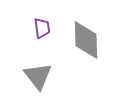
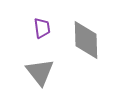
gray triangle: moved 2 px right, 4 px up
